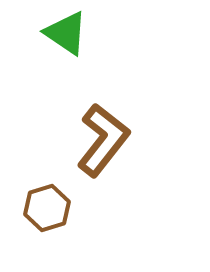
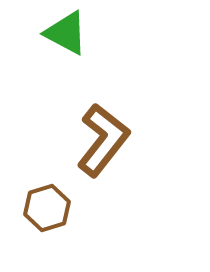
green triangle: rotated 6 degrees counterclockwise
